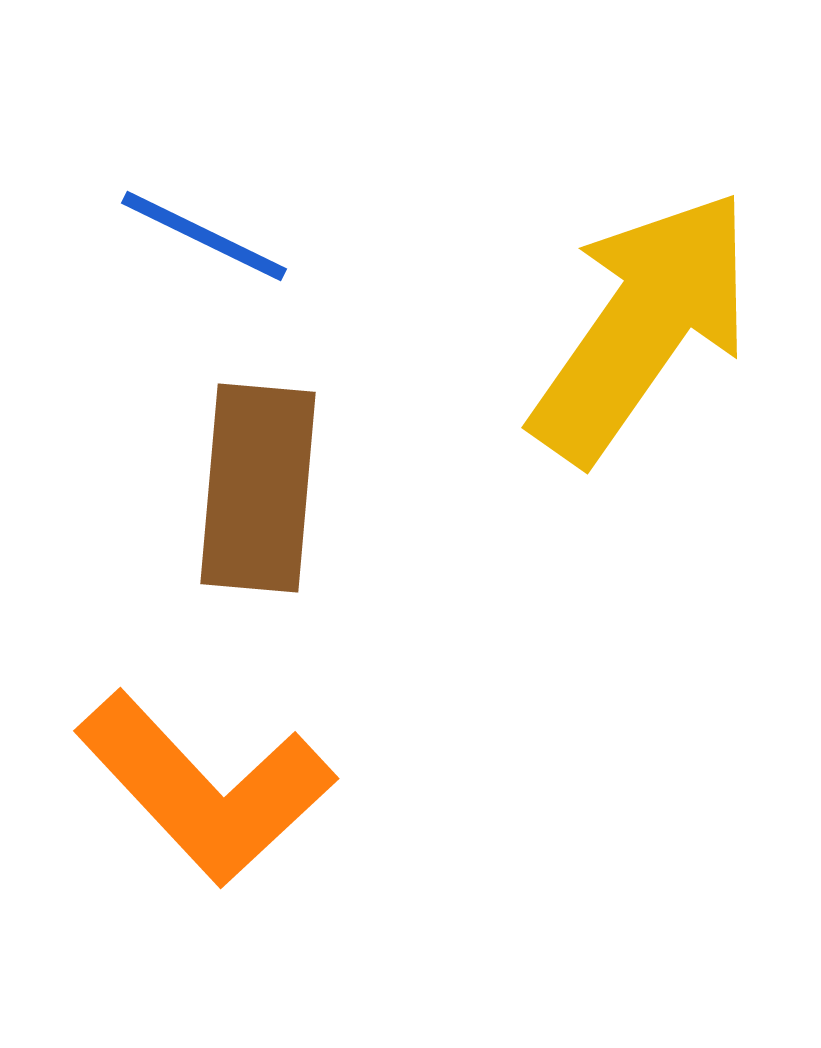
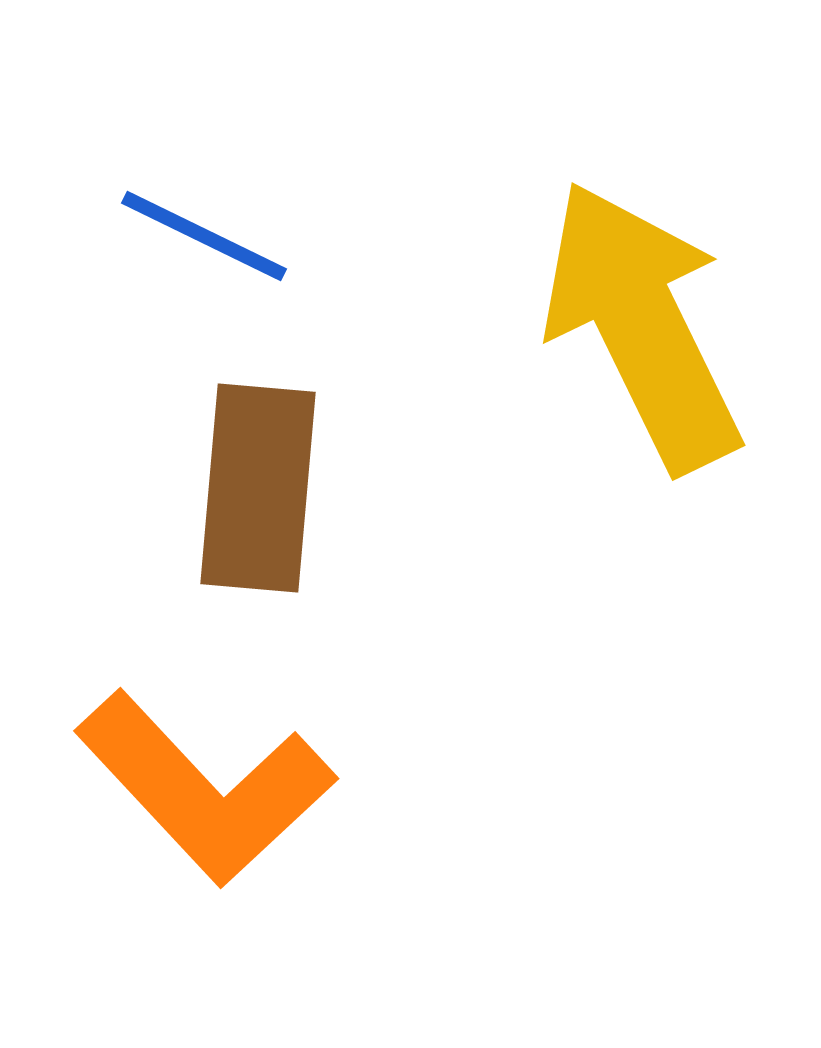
yellow arrow: rotated 61 degrees counterclockwise
